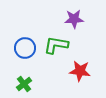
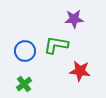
blue circle: moved 3 px down
